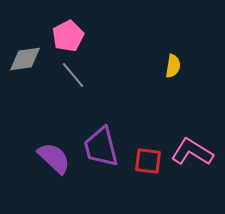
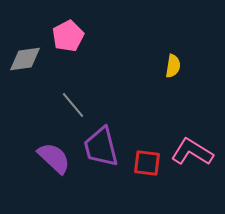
gray line: moved 30 px down
red square: moved 1 px left, 2 px down
